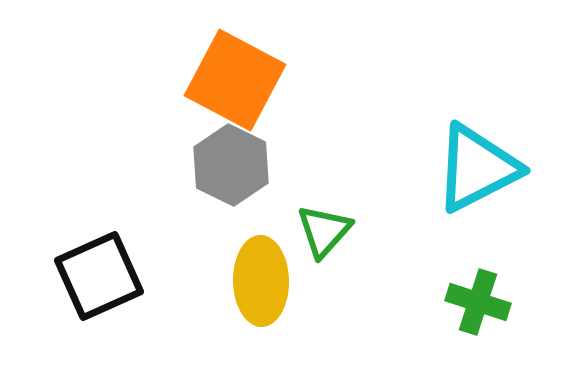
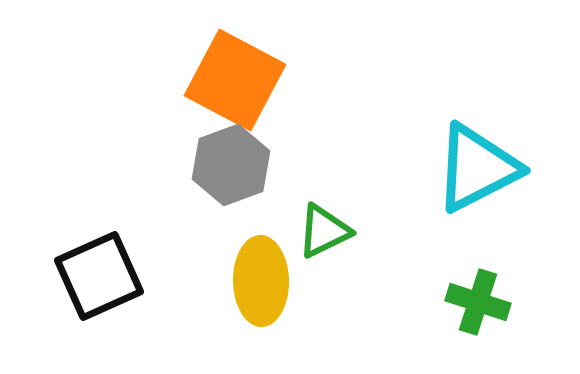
gray hexagon: rotated 14 degrees clockwise
green triangle: rotated 22 degrees clockwise
